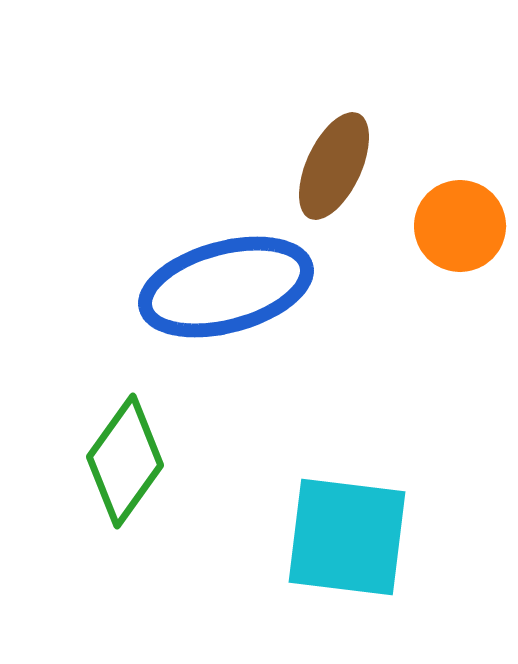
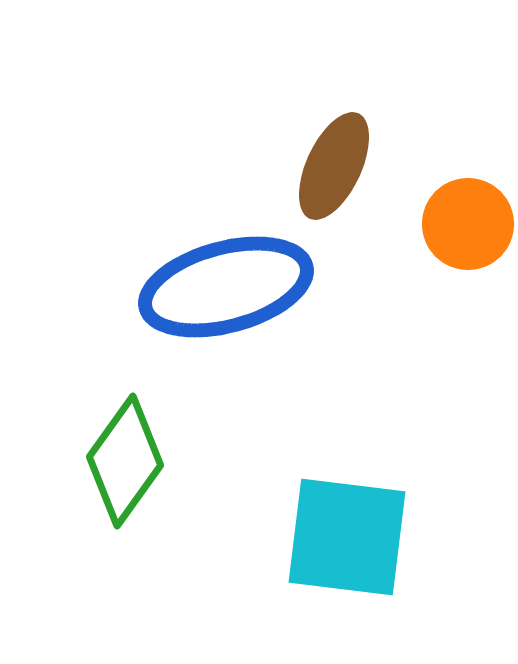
orange circle: moved 8 px right, 2 px up
